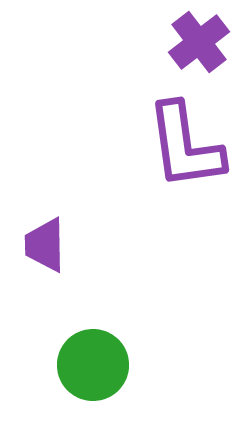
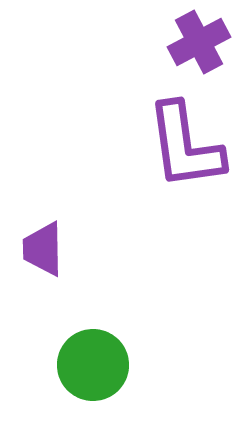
purple cross: rotated 10 degrees clockwise
purple trapezoid: moved 2 px left, 4 px down
